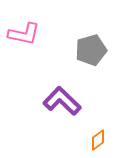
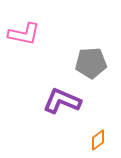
gray pentagon: moved 13 px down; rotated 12 degrees clockwise
purple L-shape: rotated 21 degrees counterclockwise
